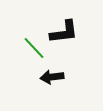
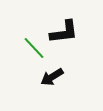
black arrow: rotated 25 degrees counterclockwise
